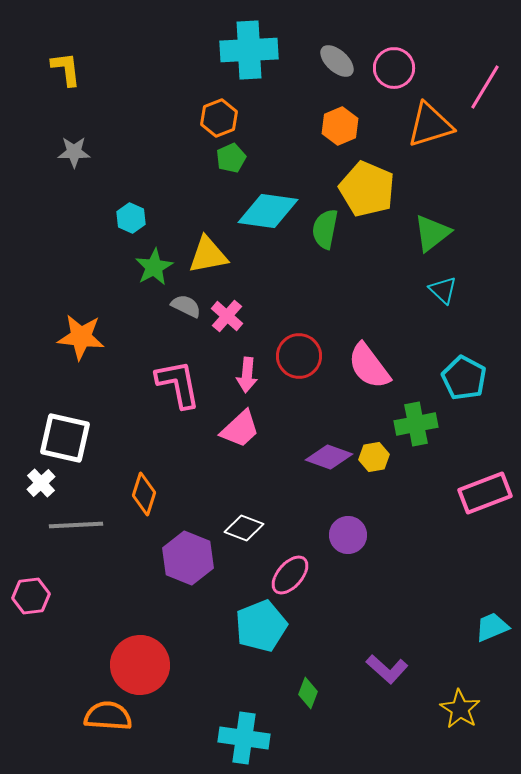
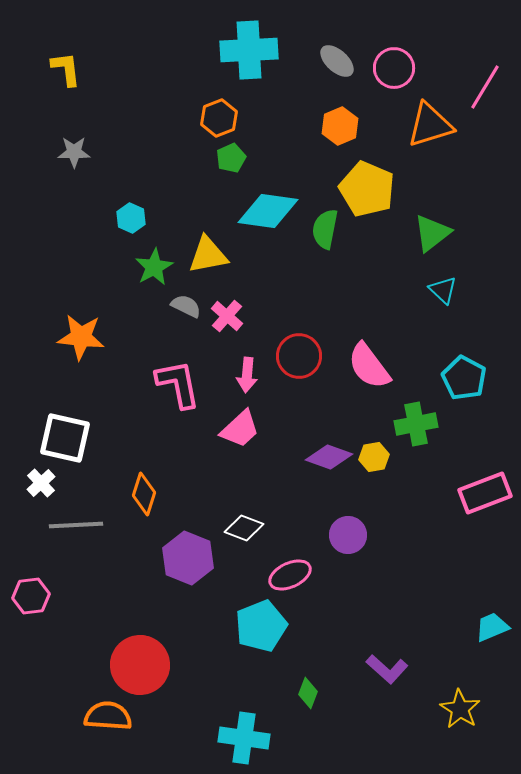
pink ellipse at (290, 575): rotated 24 degrees clockwise
